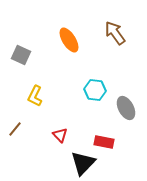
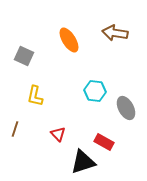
brown arrow: rotated 45 degrees counterclockwise
gray square: moved 3 px right, 1 px down
cyan hexagon: moved 1 px down
yellow L-shape: rotated 15 degrees counterclockwise
brown line: rotated 21 degrees counterclockwise
red triangle: moved 2 px left, 1 px up
red rectangle: rotated 18 degrees clockwise
black triangle: moved 1 px up; rotated 28 degrees clockwise
